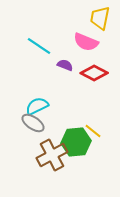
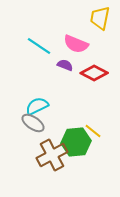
pink semicircle: moved 10 px left, 2 px down
